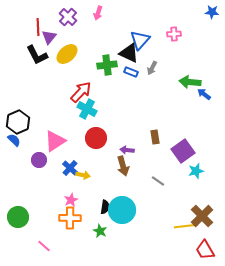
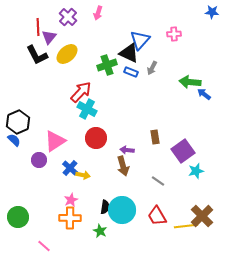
green cross: rotated 12 degrees counterclockwise
red trapezoid: moved 48 px left, 34 px up
